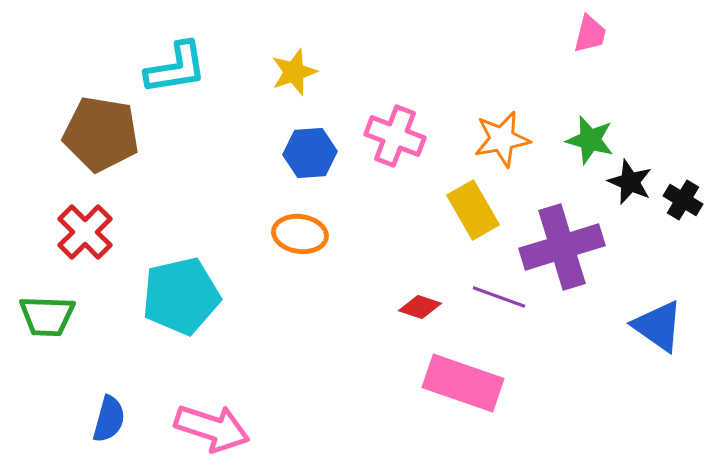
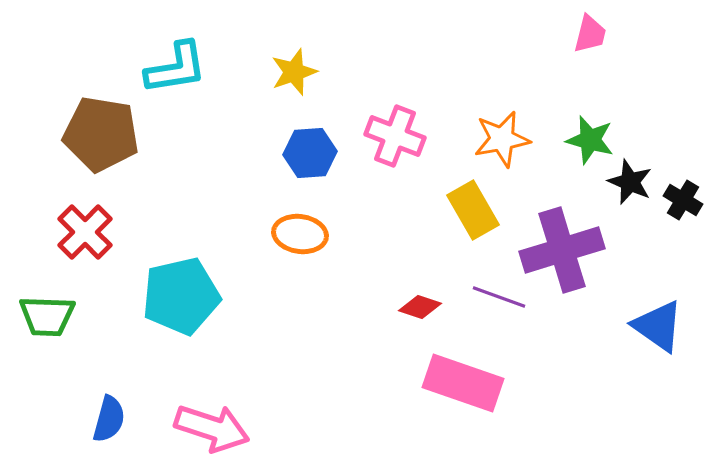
purple cross: moved 3 px down
